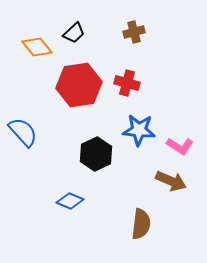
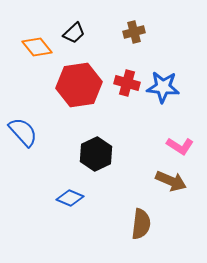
blue star: moved 24 px right, 43 px up
blue diamond: moved 3 px up
